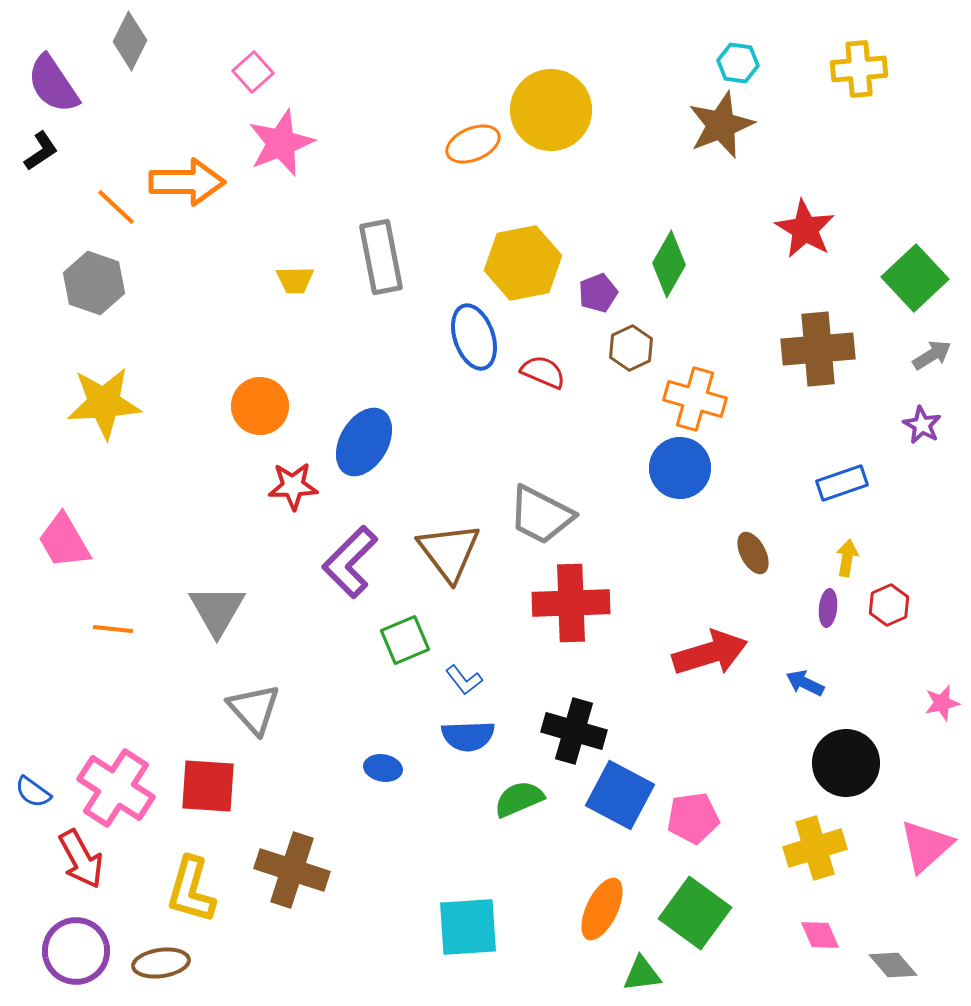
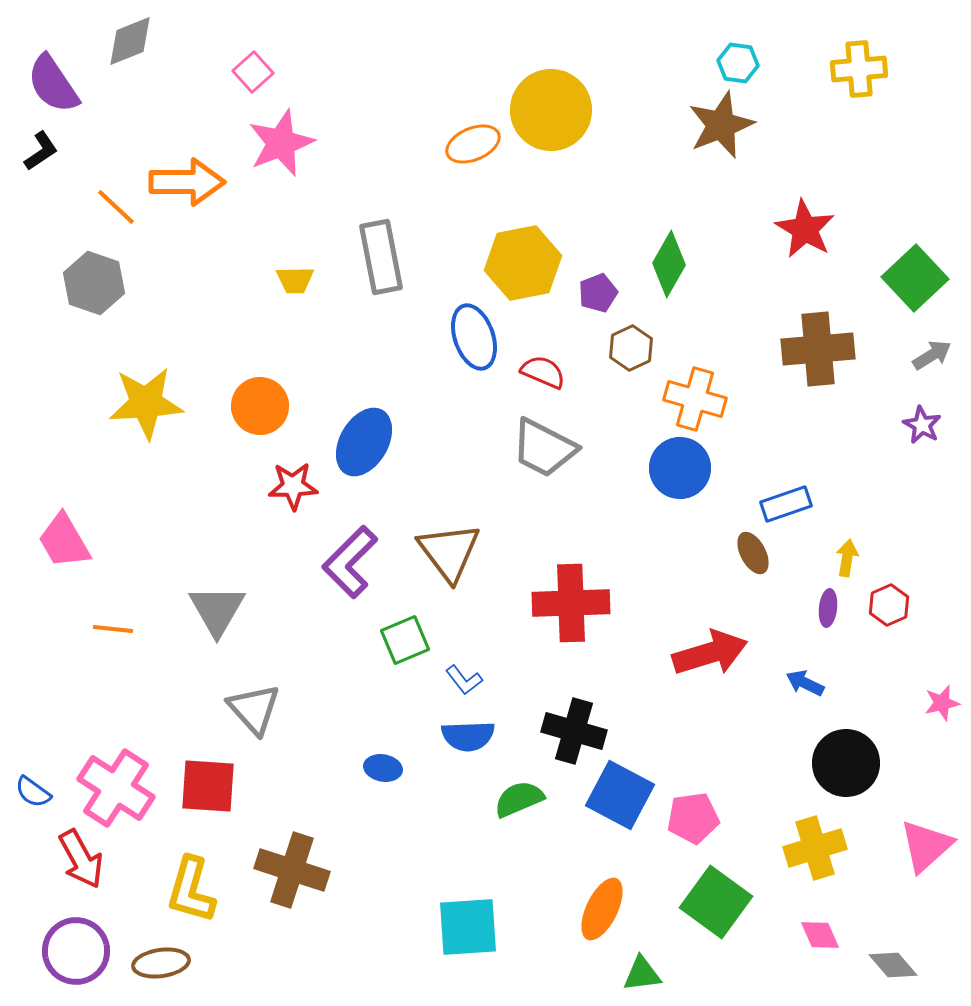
gray diamond at (130, 41): rotated 42 degrees clockwise
yellow star at (104, 403): moved 42 px right
blue rectangle at (842, 483): moved 56 px left, 21 px down
gray trapezoid at (541, 515): moved 3 px right, 67 px up
green square at (695, 913): moved 21 px right, 11 px up
